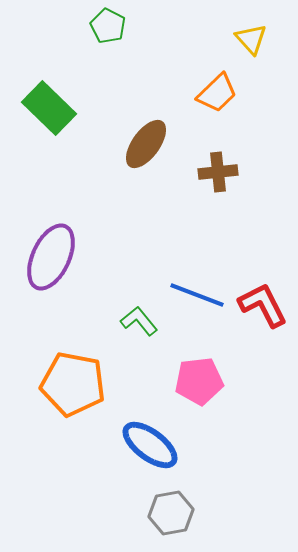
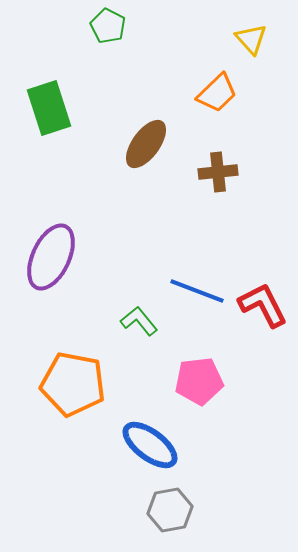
green rectangle: rotated 28 degrees clockwise
blue line: moved 4 px up
gray hexagon: moved 1 px left, 3 px up
